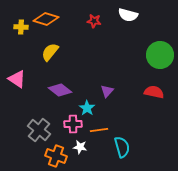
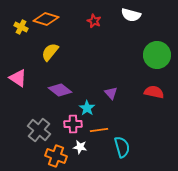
white semicircle: moved 3 px right
red star: rotated 16 degrees clockwise
yellow cross: rotated 24 degrees clockwise
green circle: moved 3 px left
pink triangle: moved 1 px right, 1 px up
purple triangle: moved 4 px right, 2 px down; rotated 24 degrees counterclockwise
